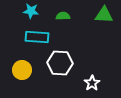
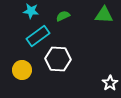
green semicircle: rotated 24 degrees counterclockwise
cyan rectangle: moved 1 px right, 1 px up; rotated 40 degrees counterclockwise
white hexagon: moved 2 px left, 4 px up
white star: moved 18 px right
